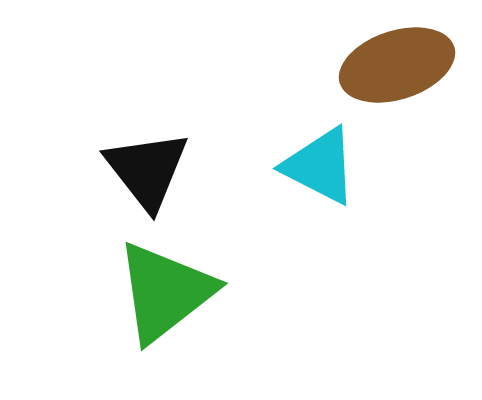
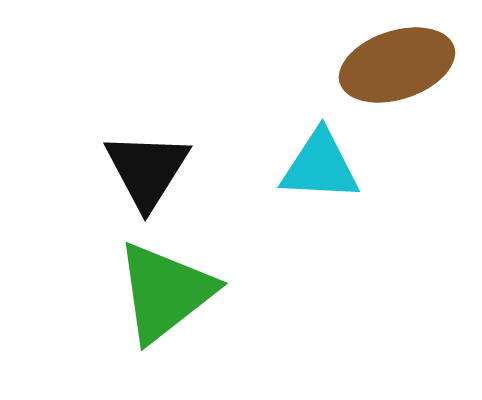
cyan triangle: rotated 24 degrees counterclockwise
black triangle: rotated 10 degrees clockwise
